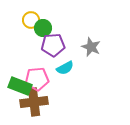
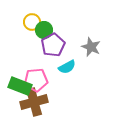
yellow circle: moved 1 px right, 2 px down
green circle: moved 1 px right, 2 px down
purple pentagon: rotated 25 degrees counterclockwise
cyan semicircle: moved 2 px right, 1 px up
pink pentagon: moved 1 px left, 1 px down
brown cross: rotated 8 degrees counterclockwise
